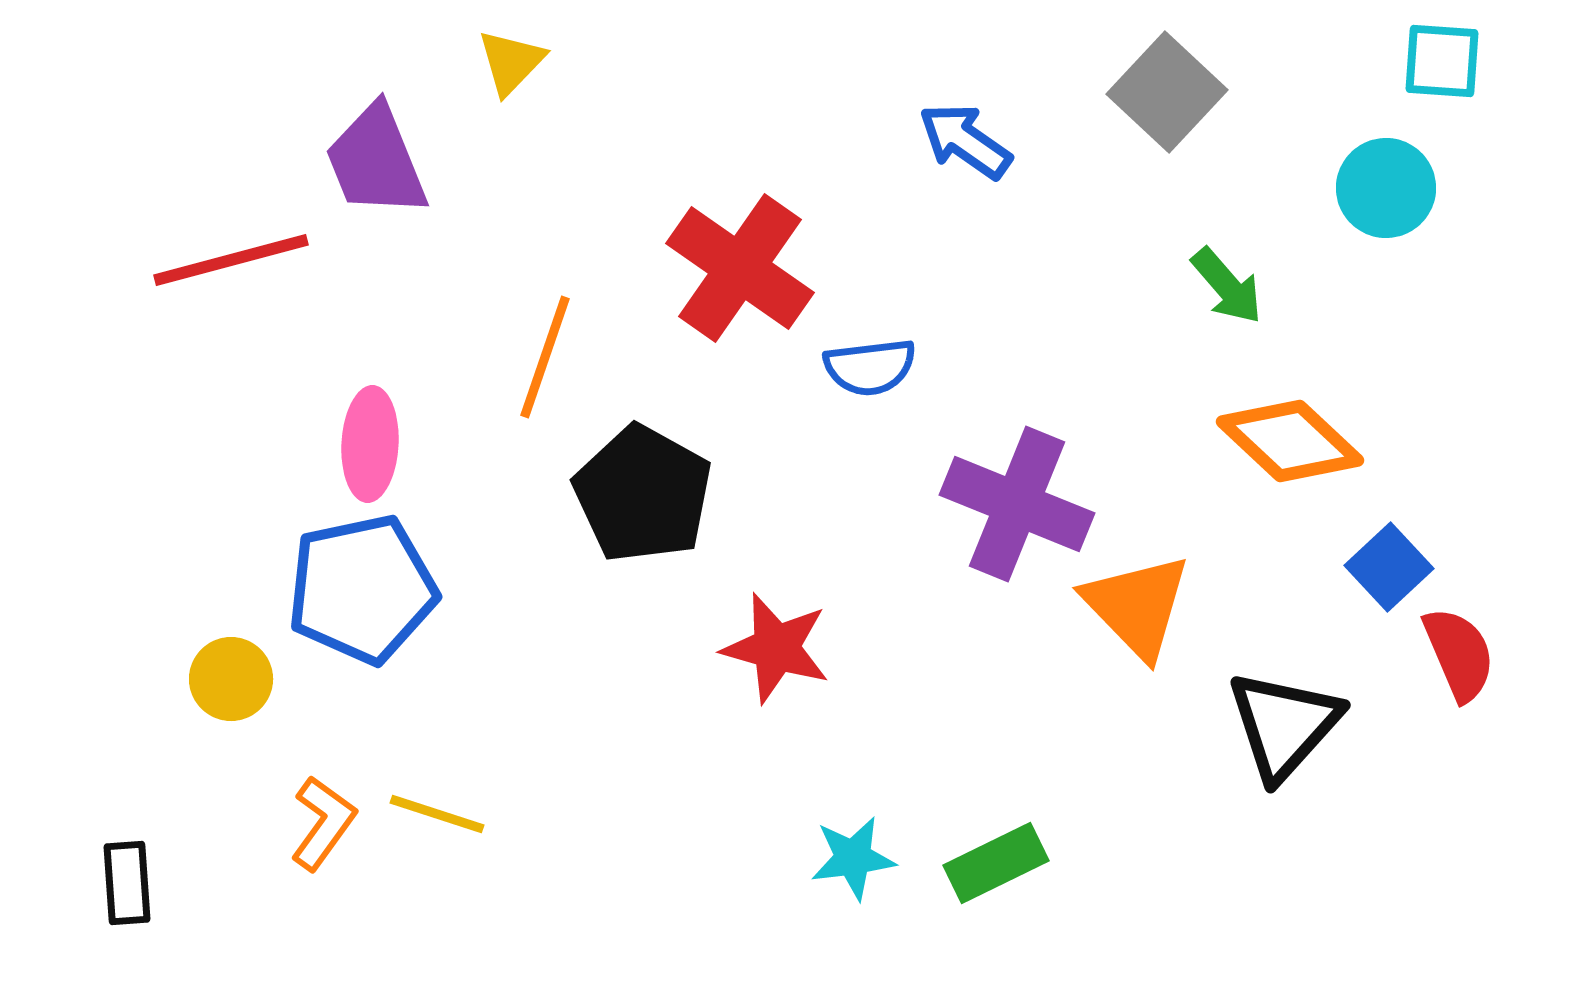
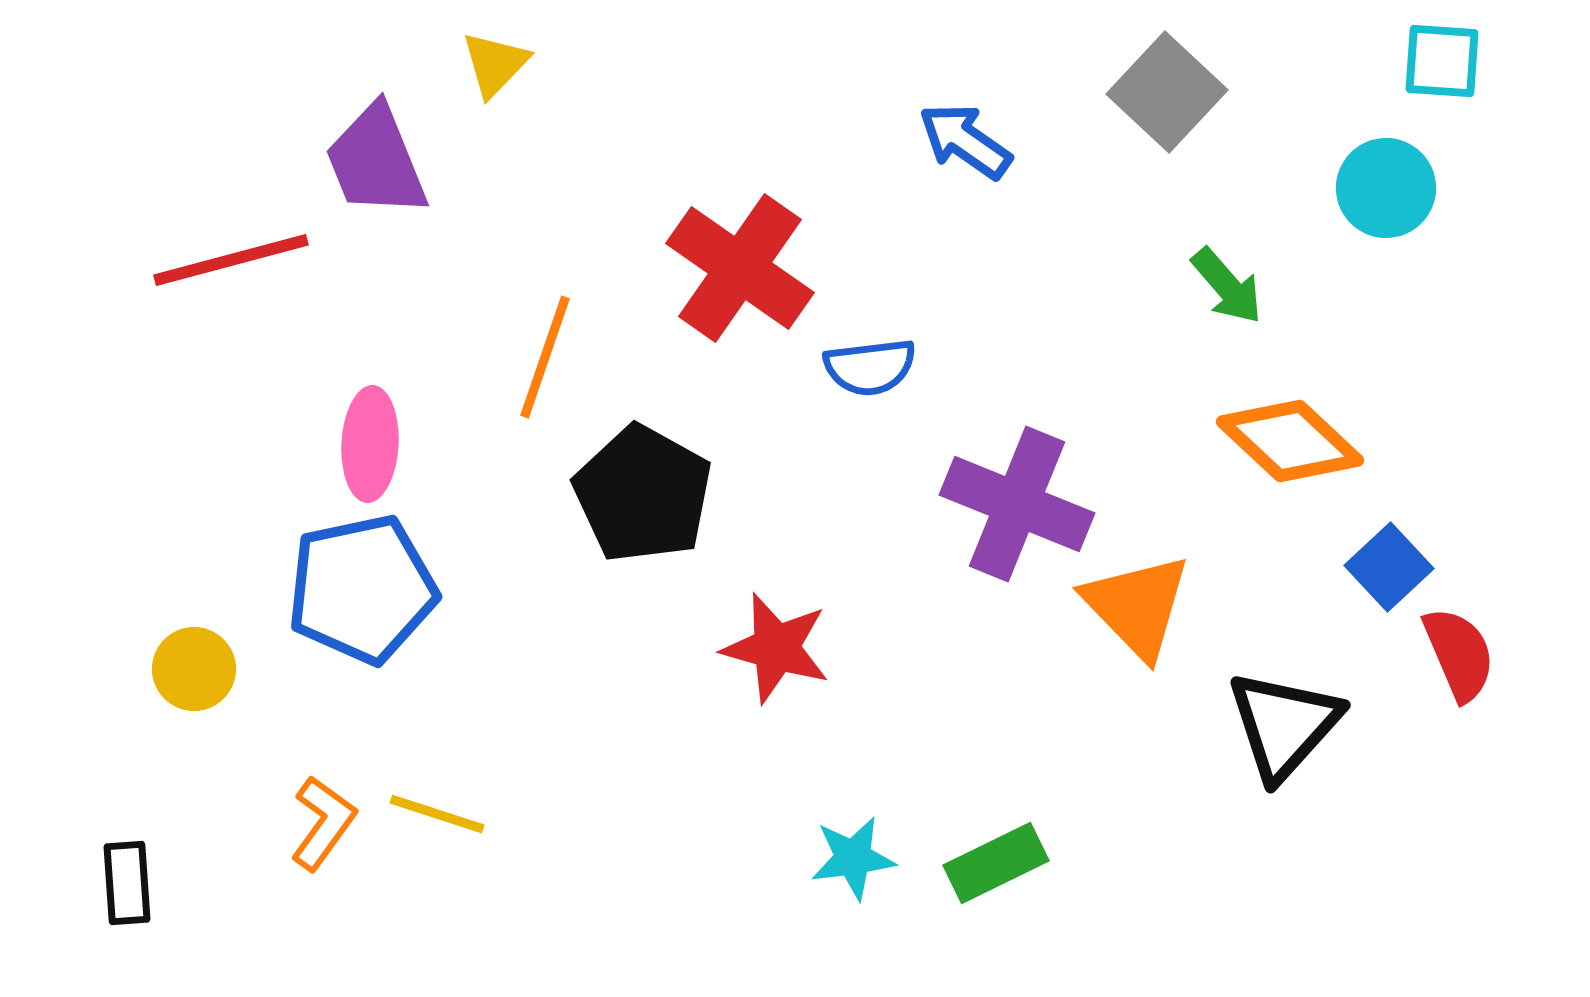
yellow triangle: moved 16 px left, 2 px down
yellow circle: moved 37 px left, 10 px up
